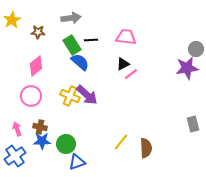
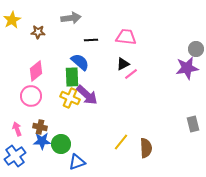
green rectangle: moved 32 px down; rotated 30 degrees clockwise
pink diamond: moved 5 px down
yellow cross: moved 2 px down
green circle: moved 5 px left
